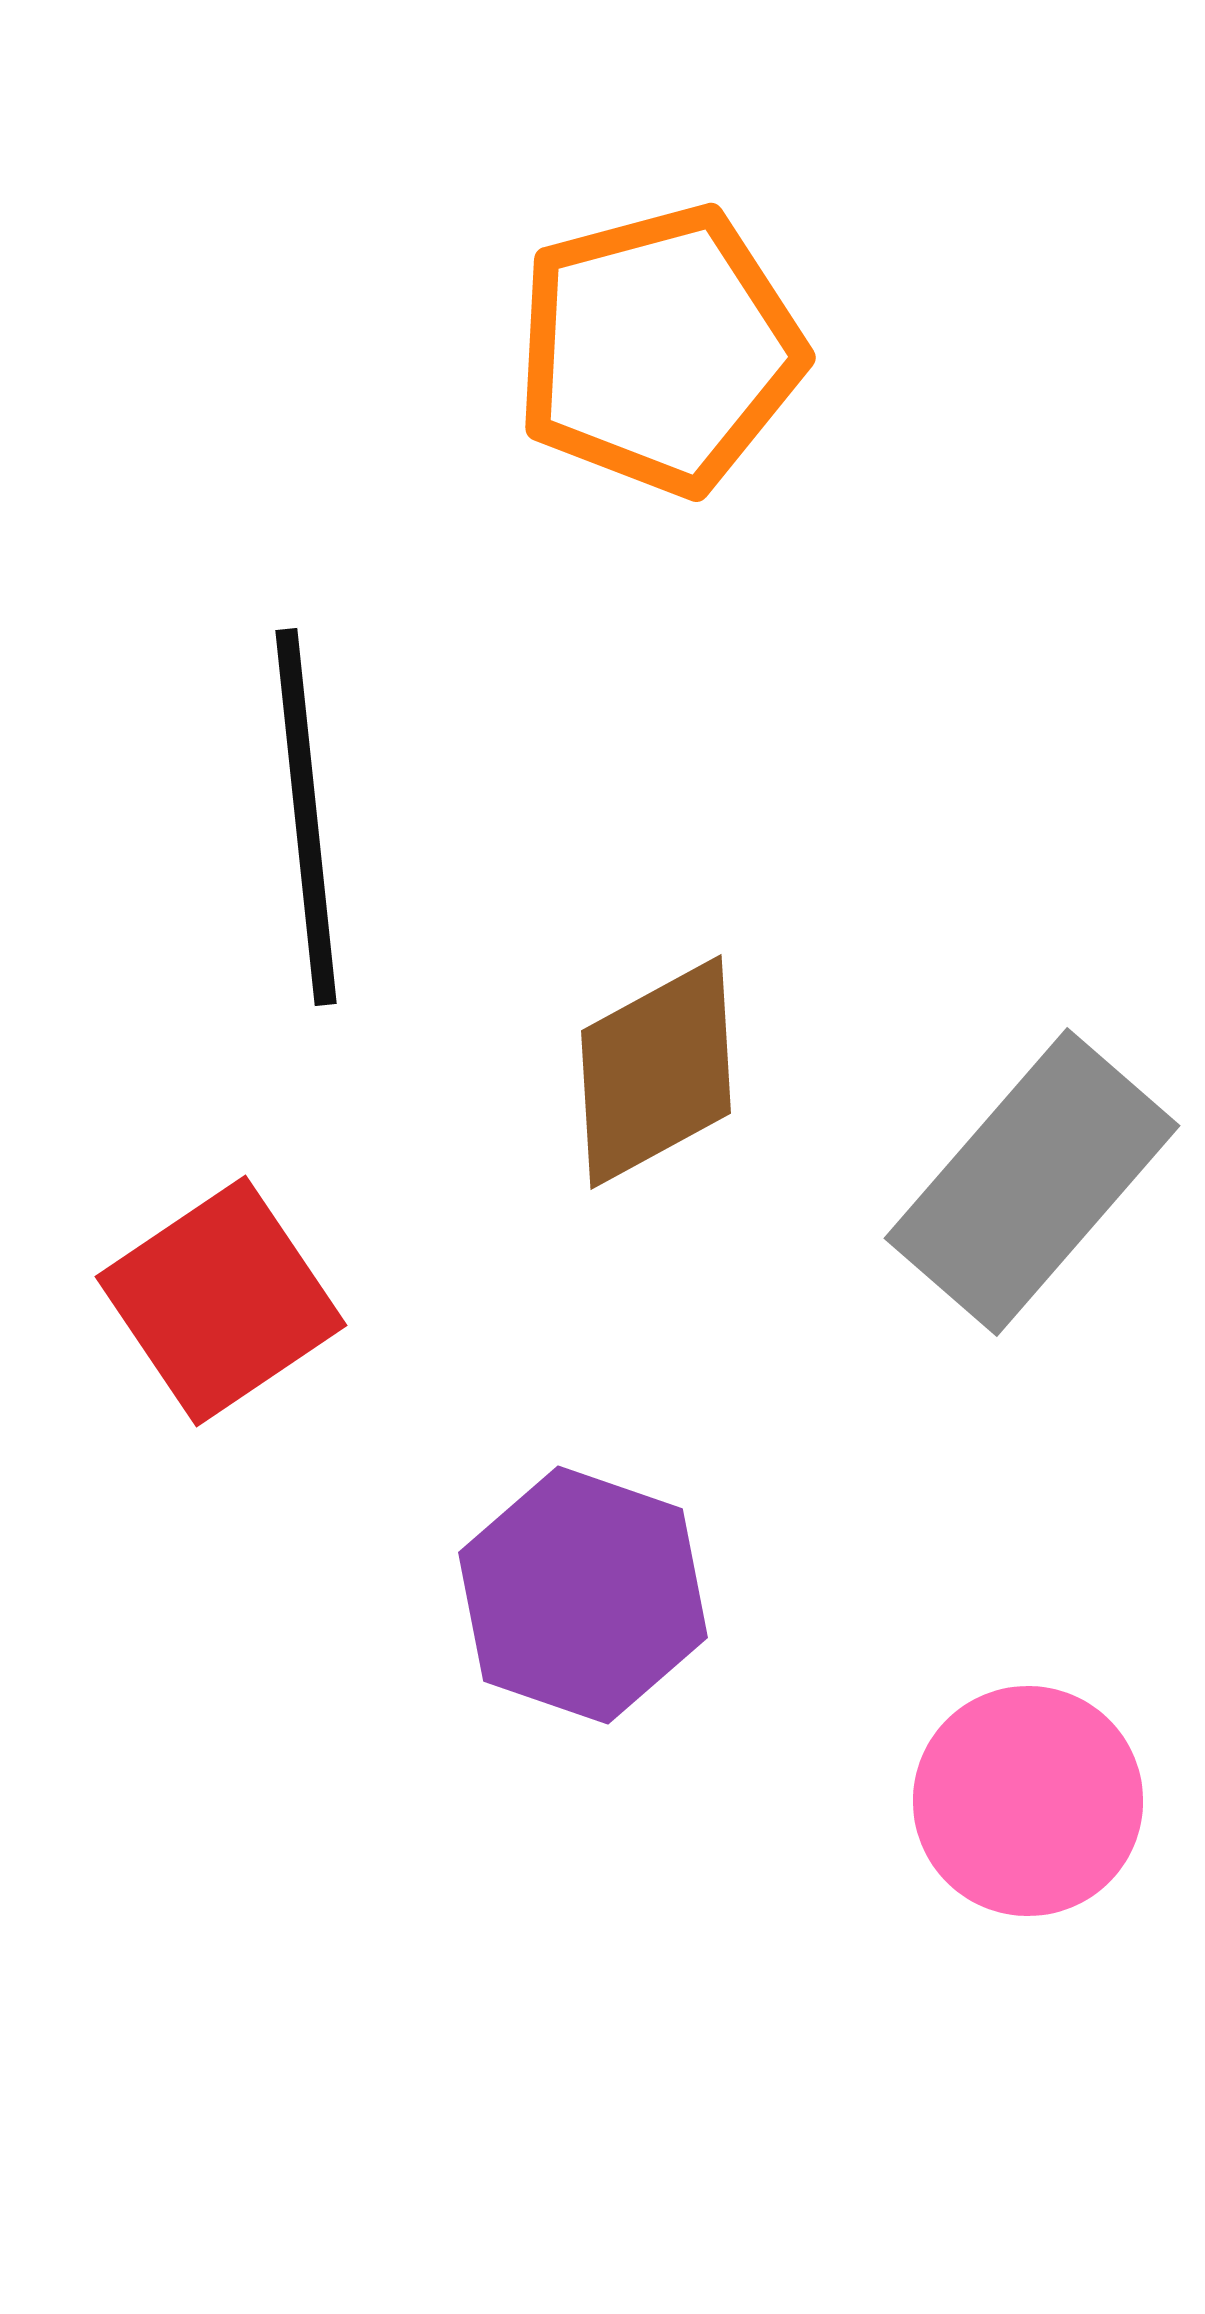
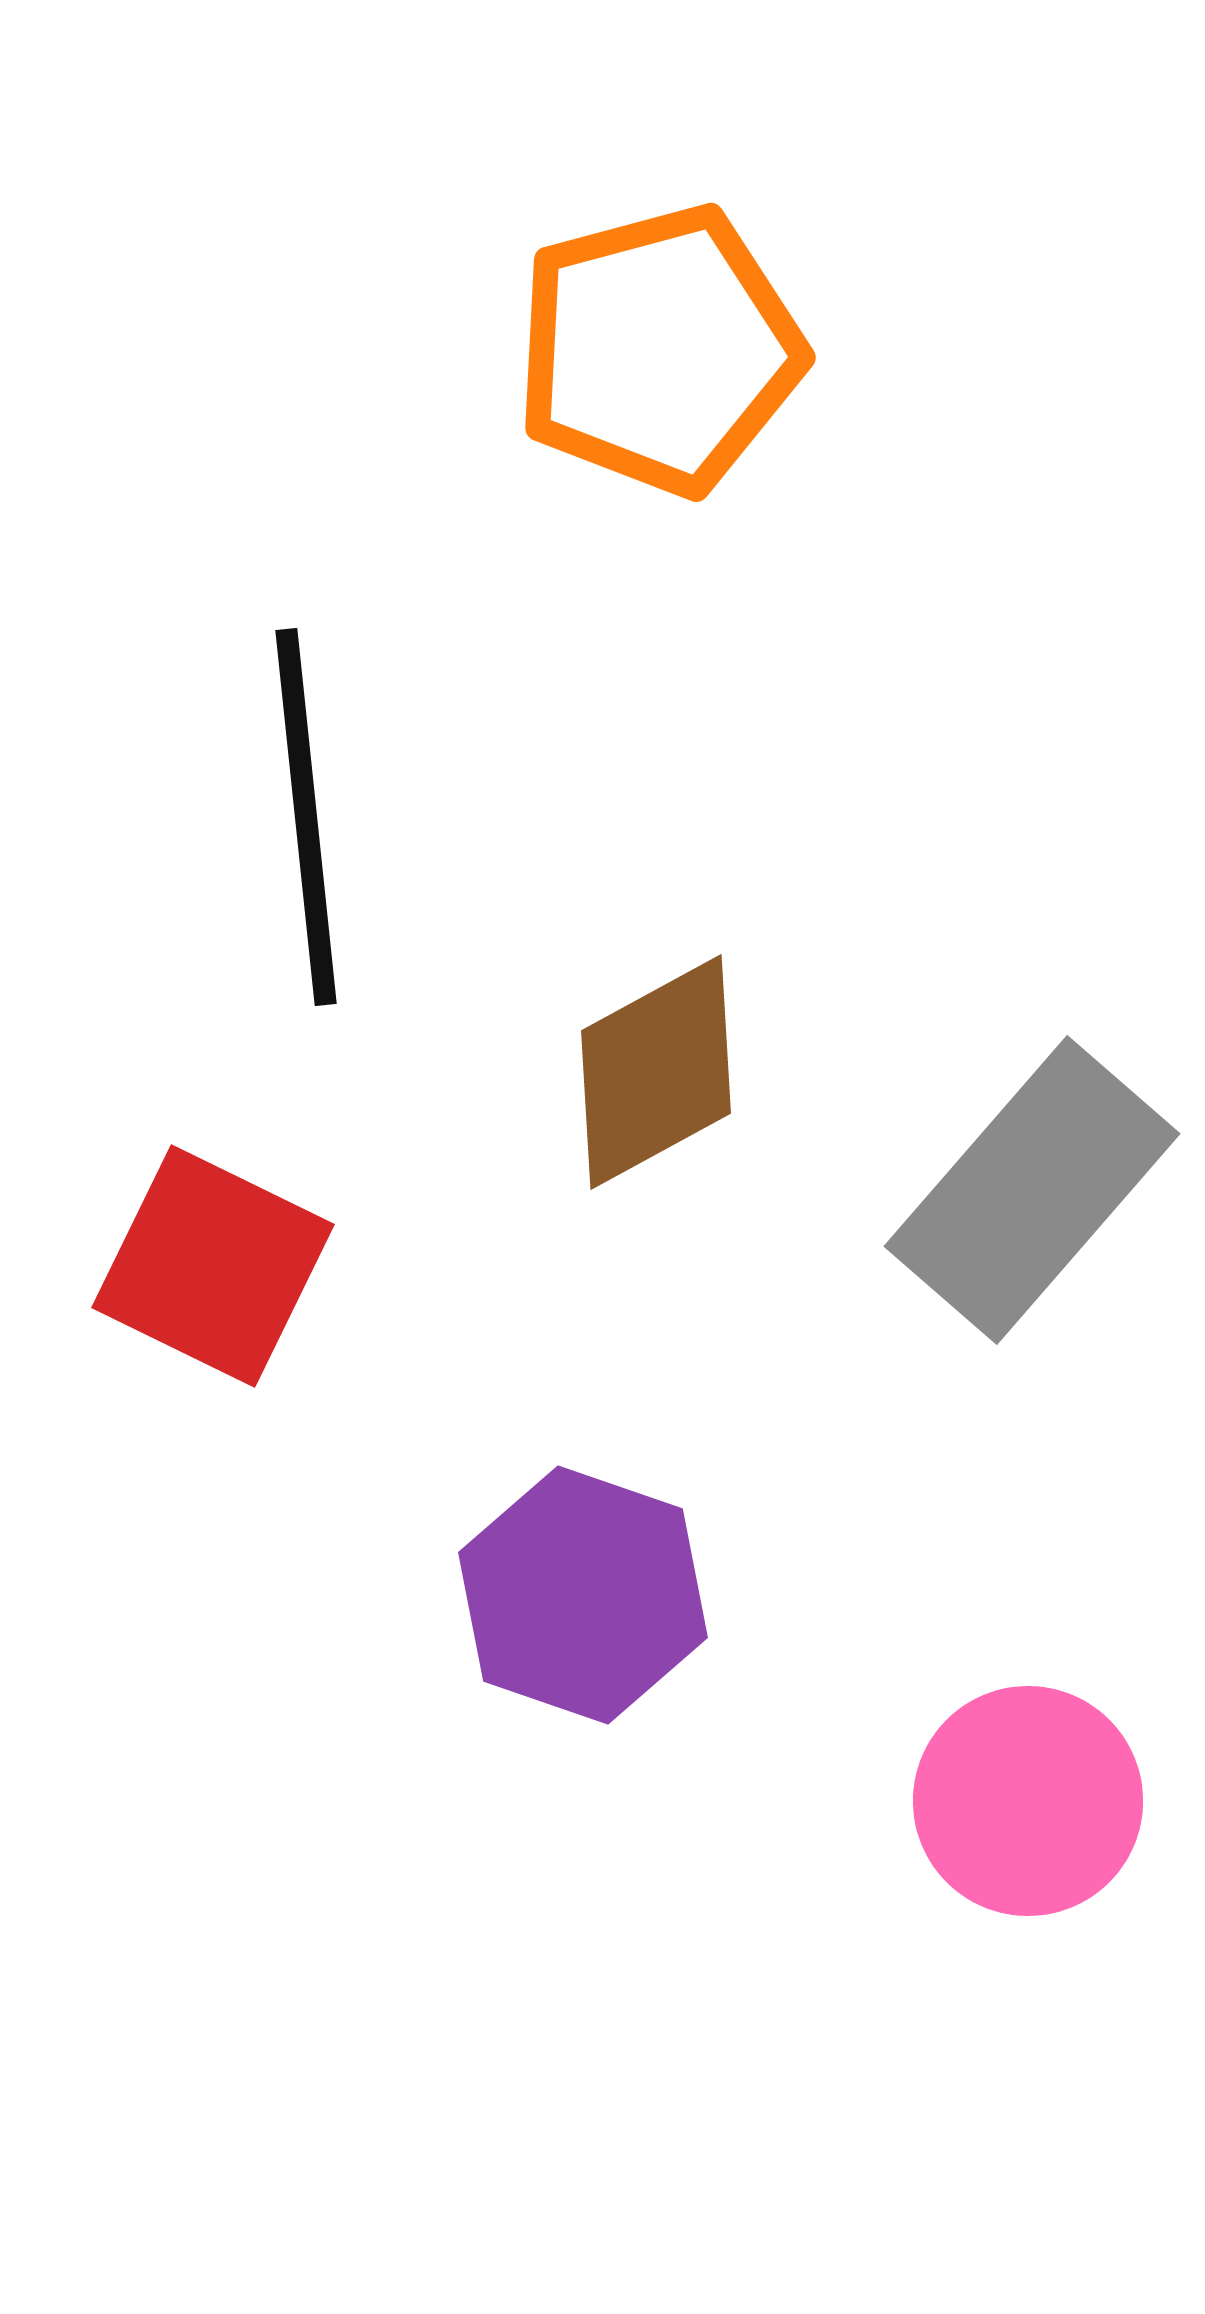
gray rectangle: moved 8 px down
red square: moved 8 px left, 35 px up; rotated 30 degrees counterclockwise
